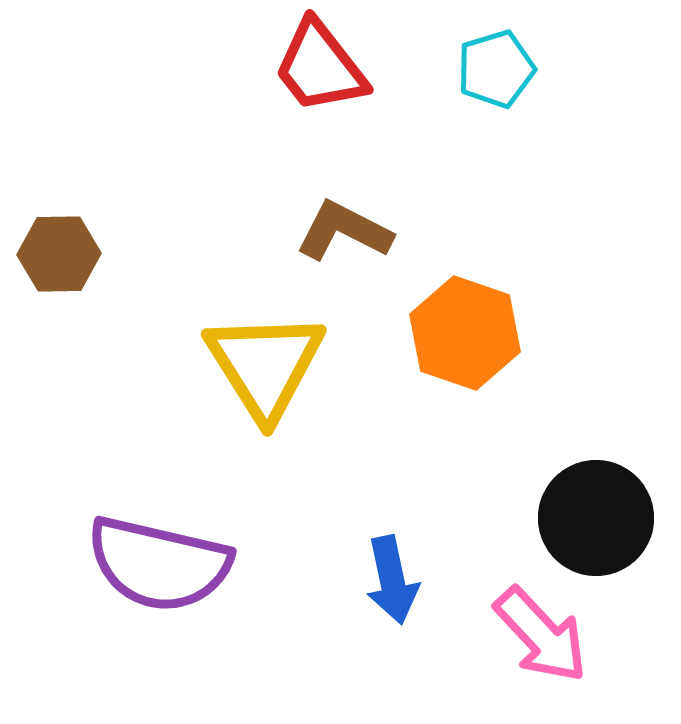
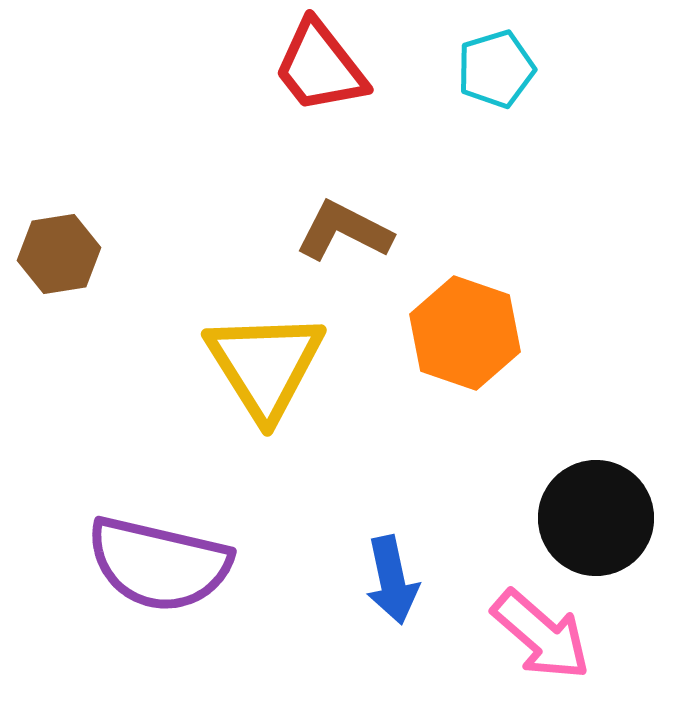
brown hexagon: rotated 8 degrees counterclockwise
pink arrow: rotated 6 degrees counterclockwise
